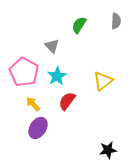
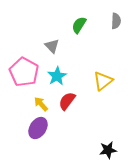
yellow arrow: moved 8 px right
